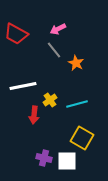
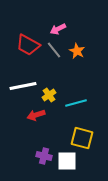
red trapezoid: moved 12 px right, 11 px down
orange star: moved 1 px right, 12 px up
yellow cross: moved 1 px left, 5 px up
cyan line: moved 1 px left, 1 px up
red arrow: moved 2 px right; rotated 66 degrees clockwise
yellow square: rotated 15 degrees counterclockwise
purple cross: moved 2 px up
